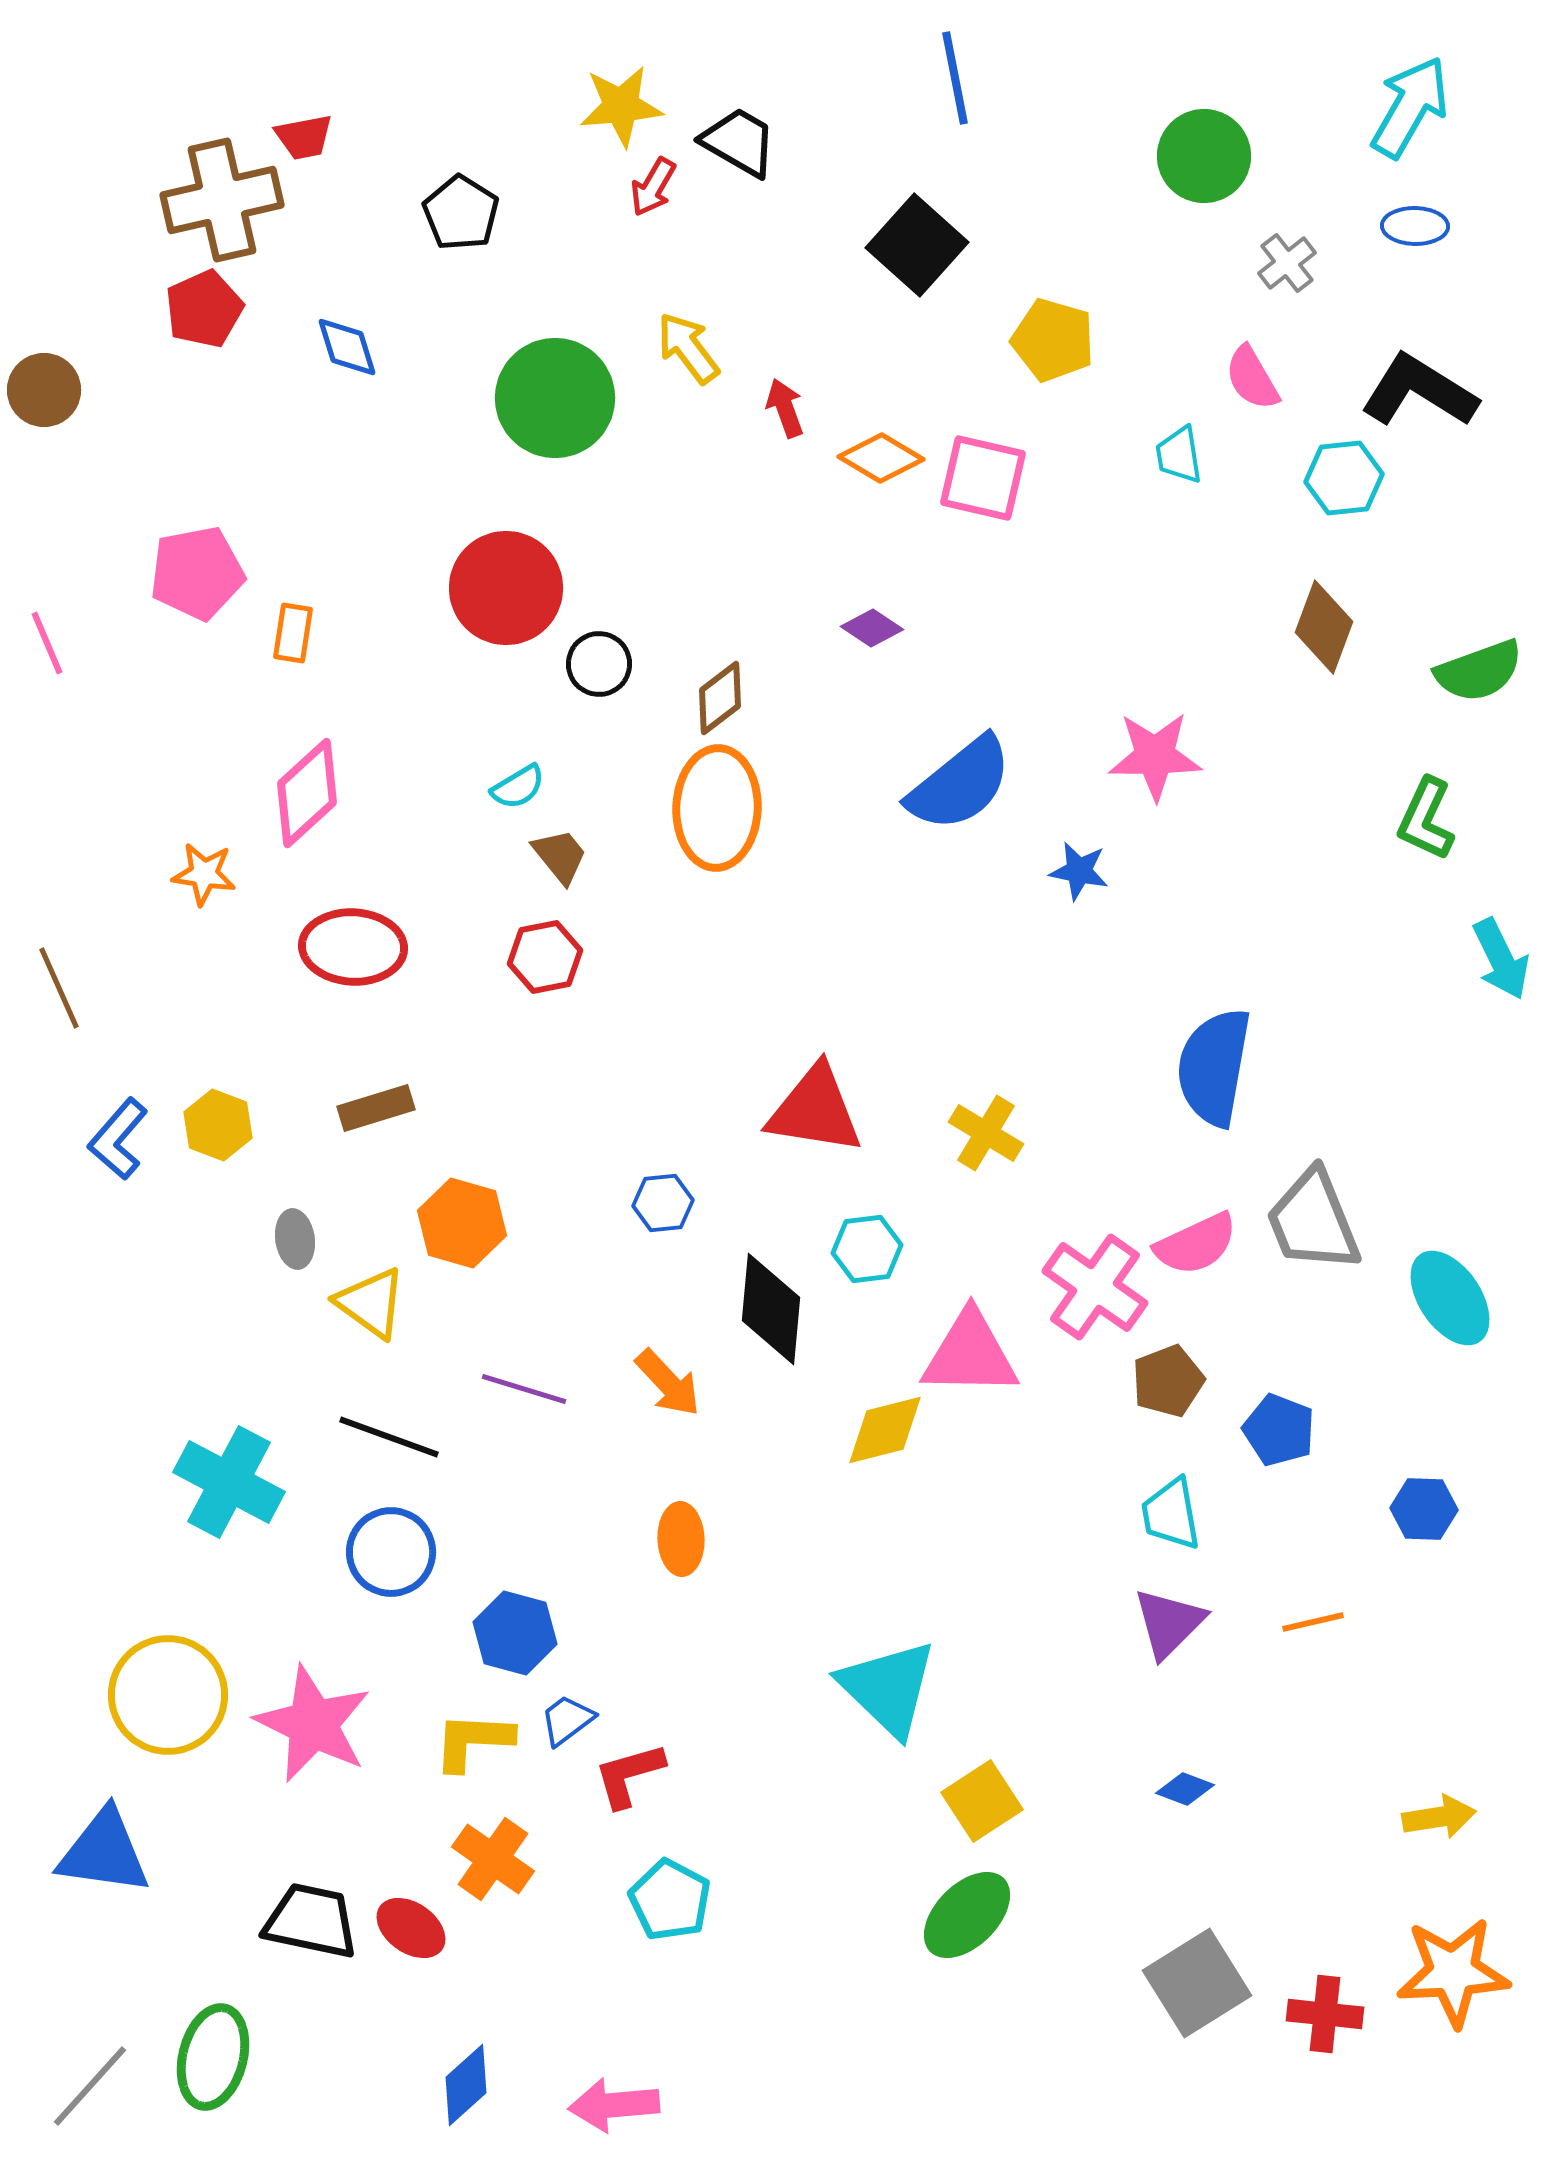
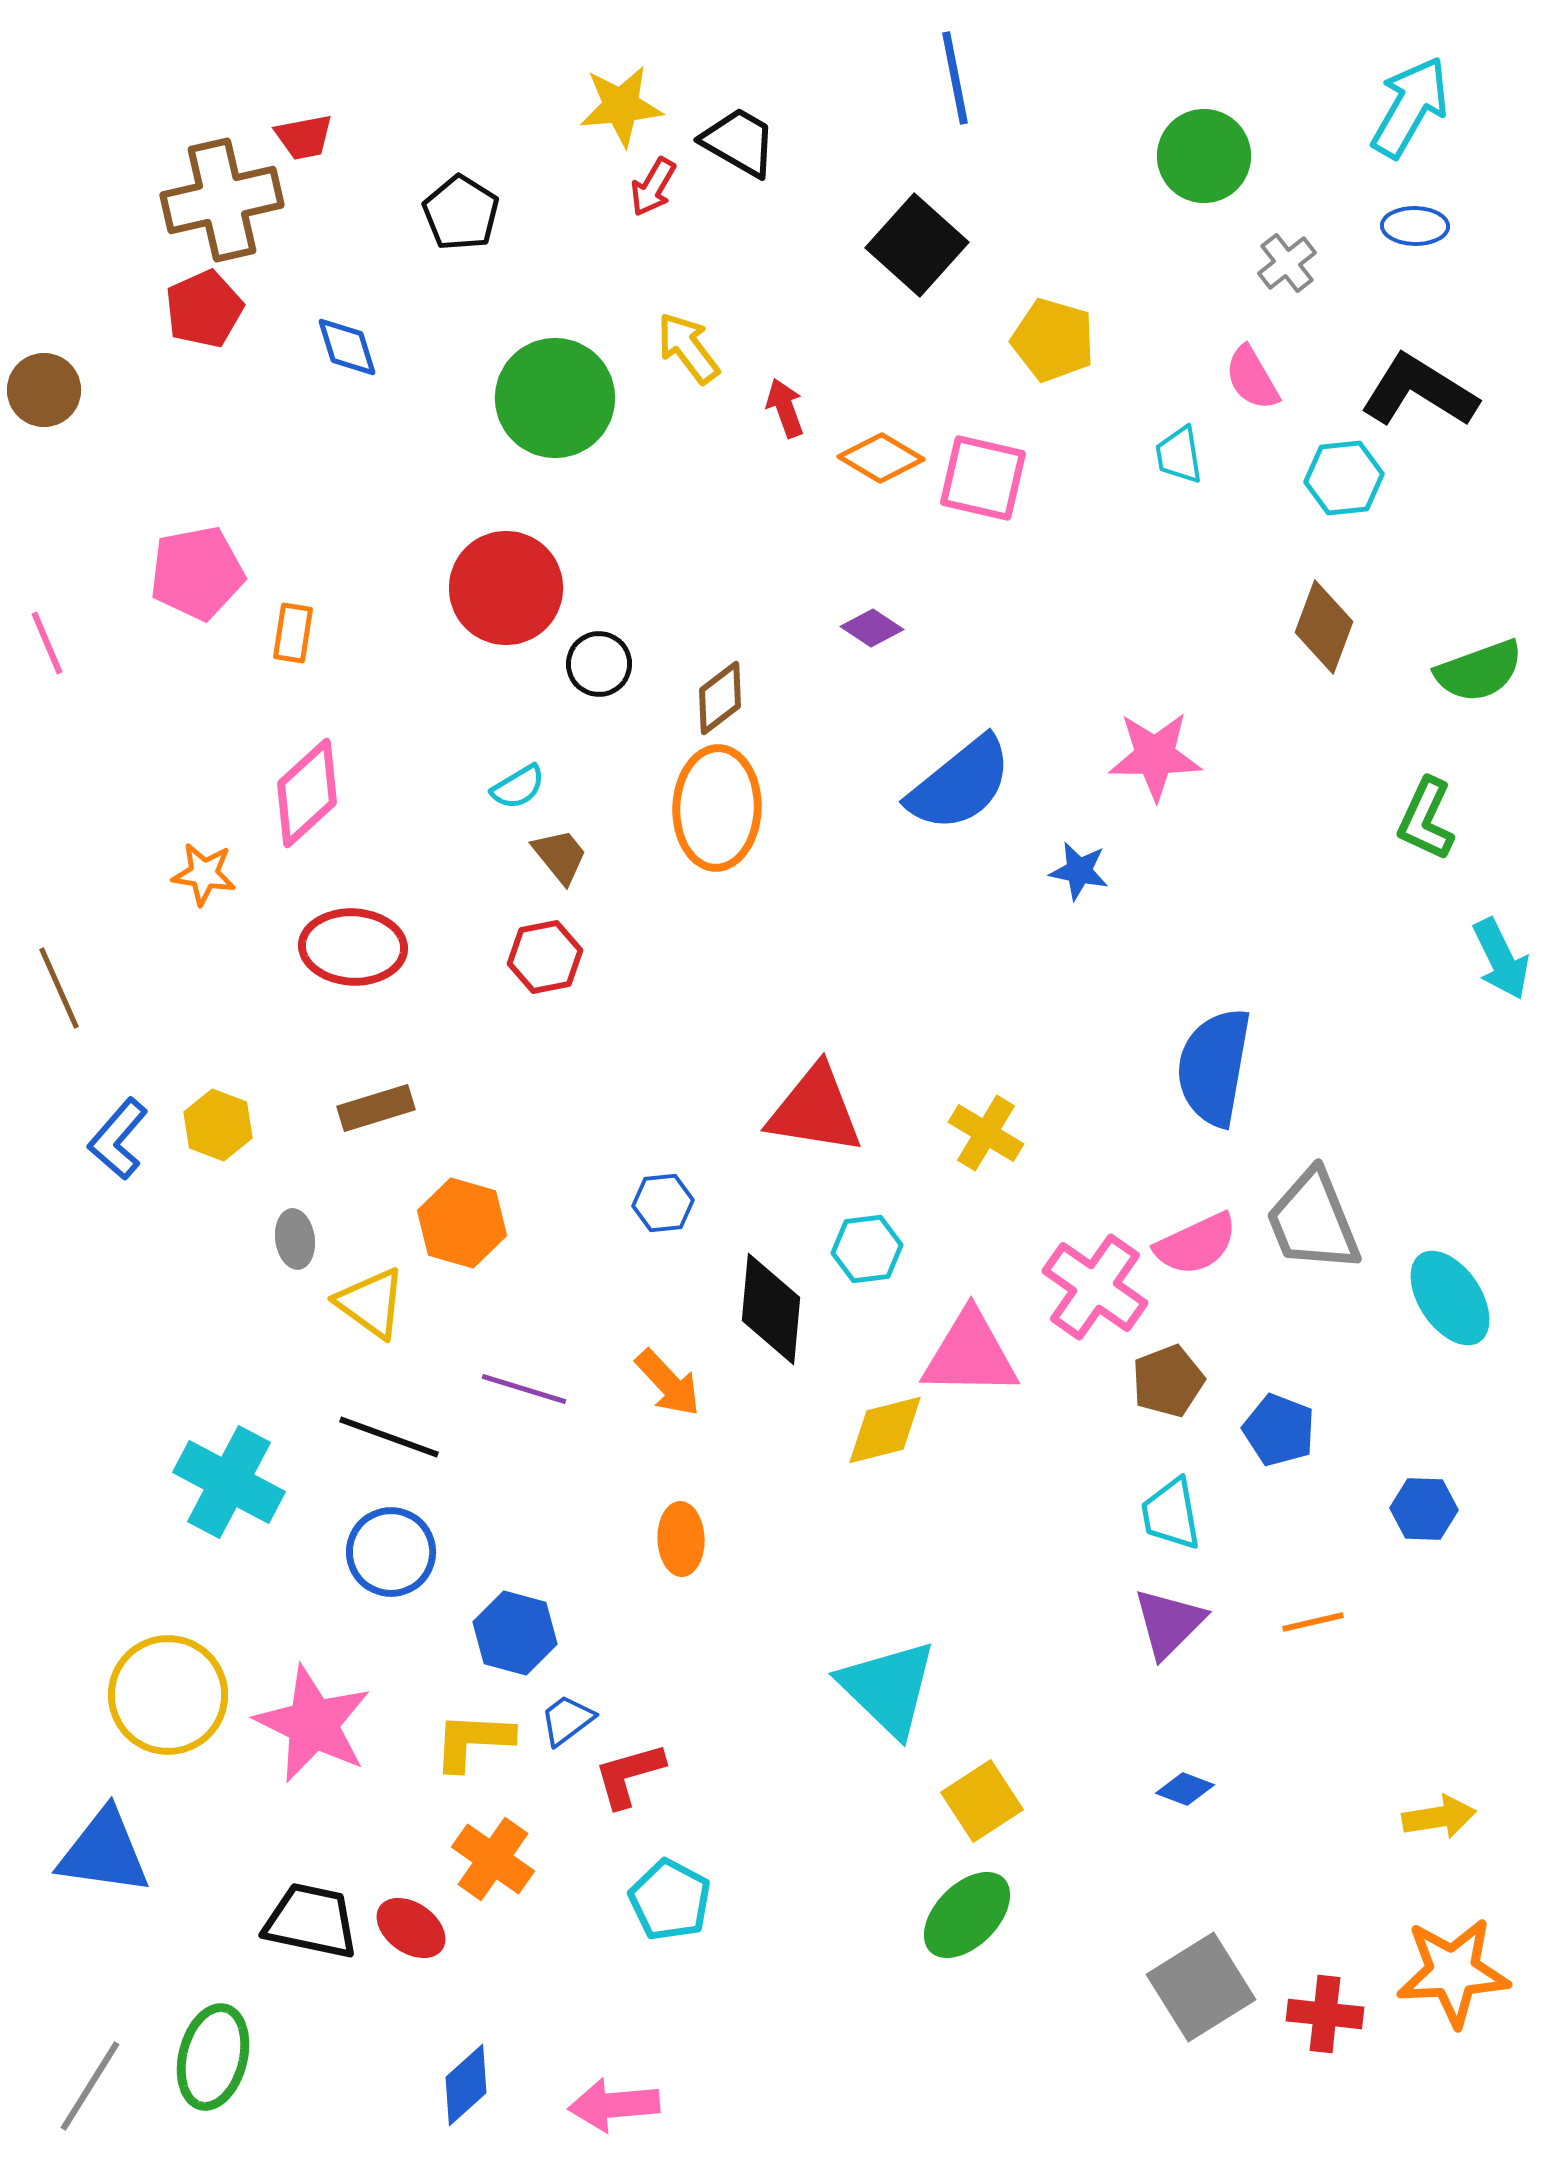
gray square at (1197, 1983): moved 4 px right, 4 px down
gray line at (90, 2086): rotated 10 degrees counterclockwise
